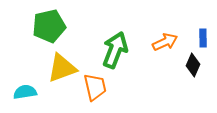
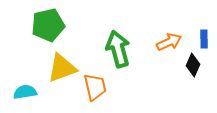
green pentagon: moved 1 px left, 1 px up
blue rectangle: moved 1 px right, 1 px down
orange arrow: moved 4 px right
green arrow: moved 3 px right, 1 px up; rotated 36 degrees counterclockwise
